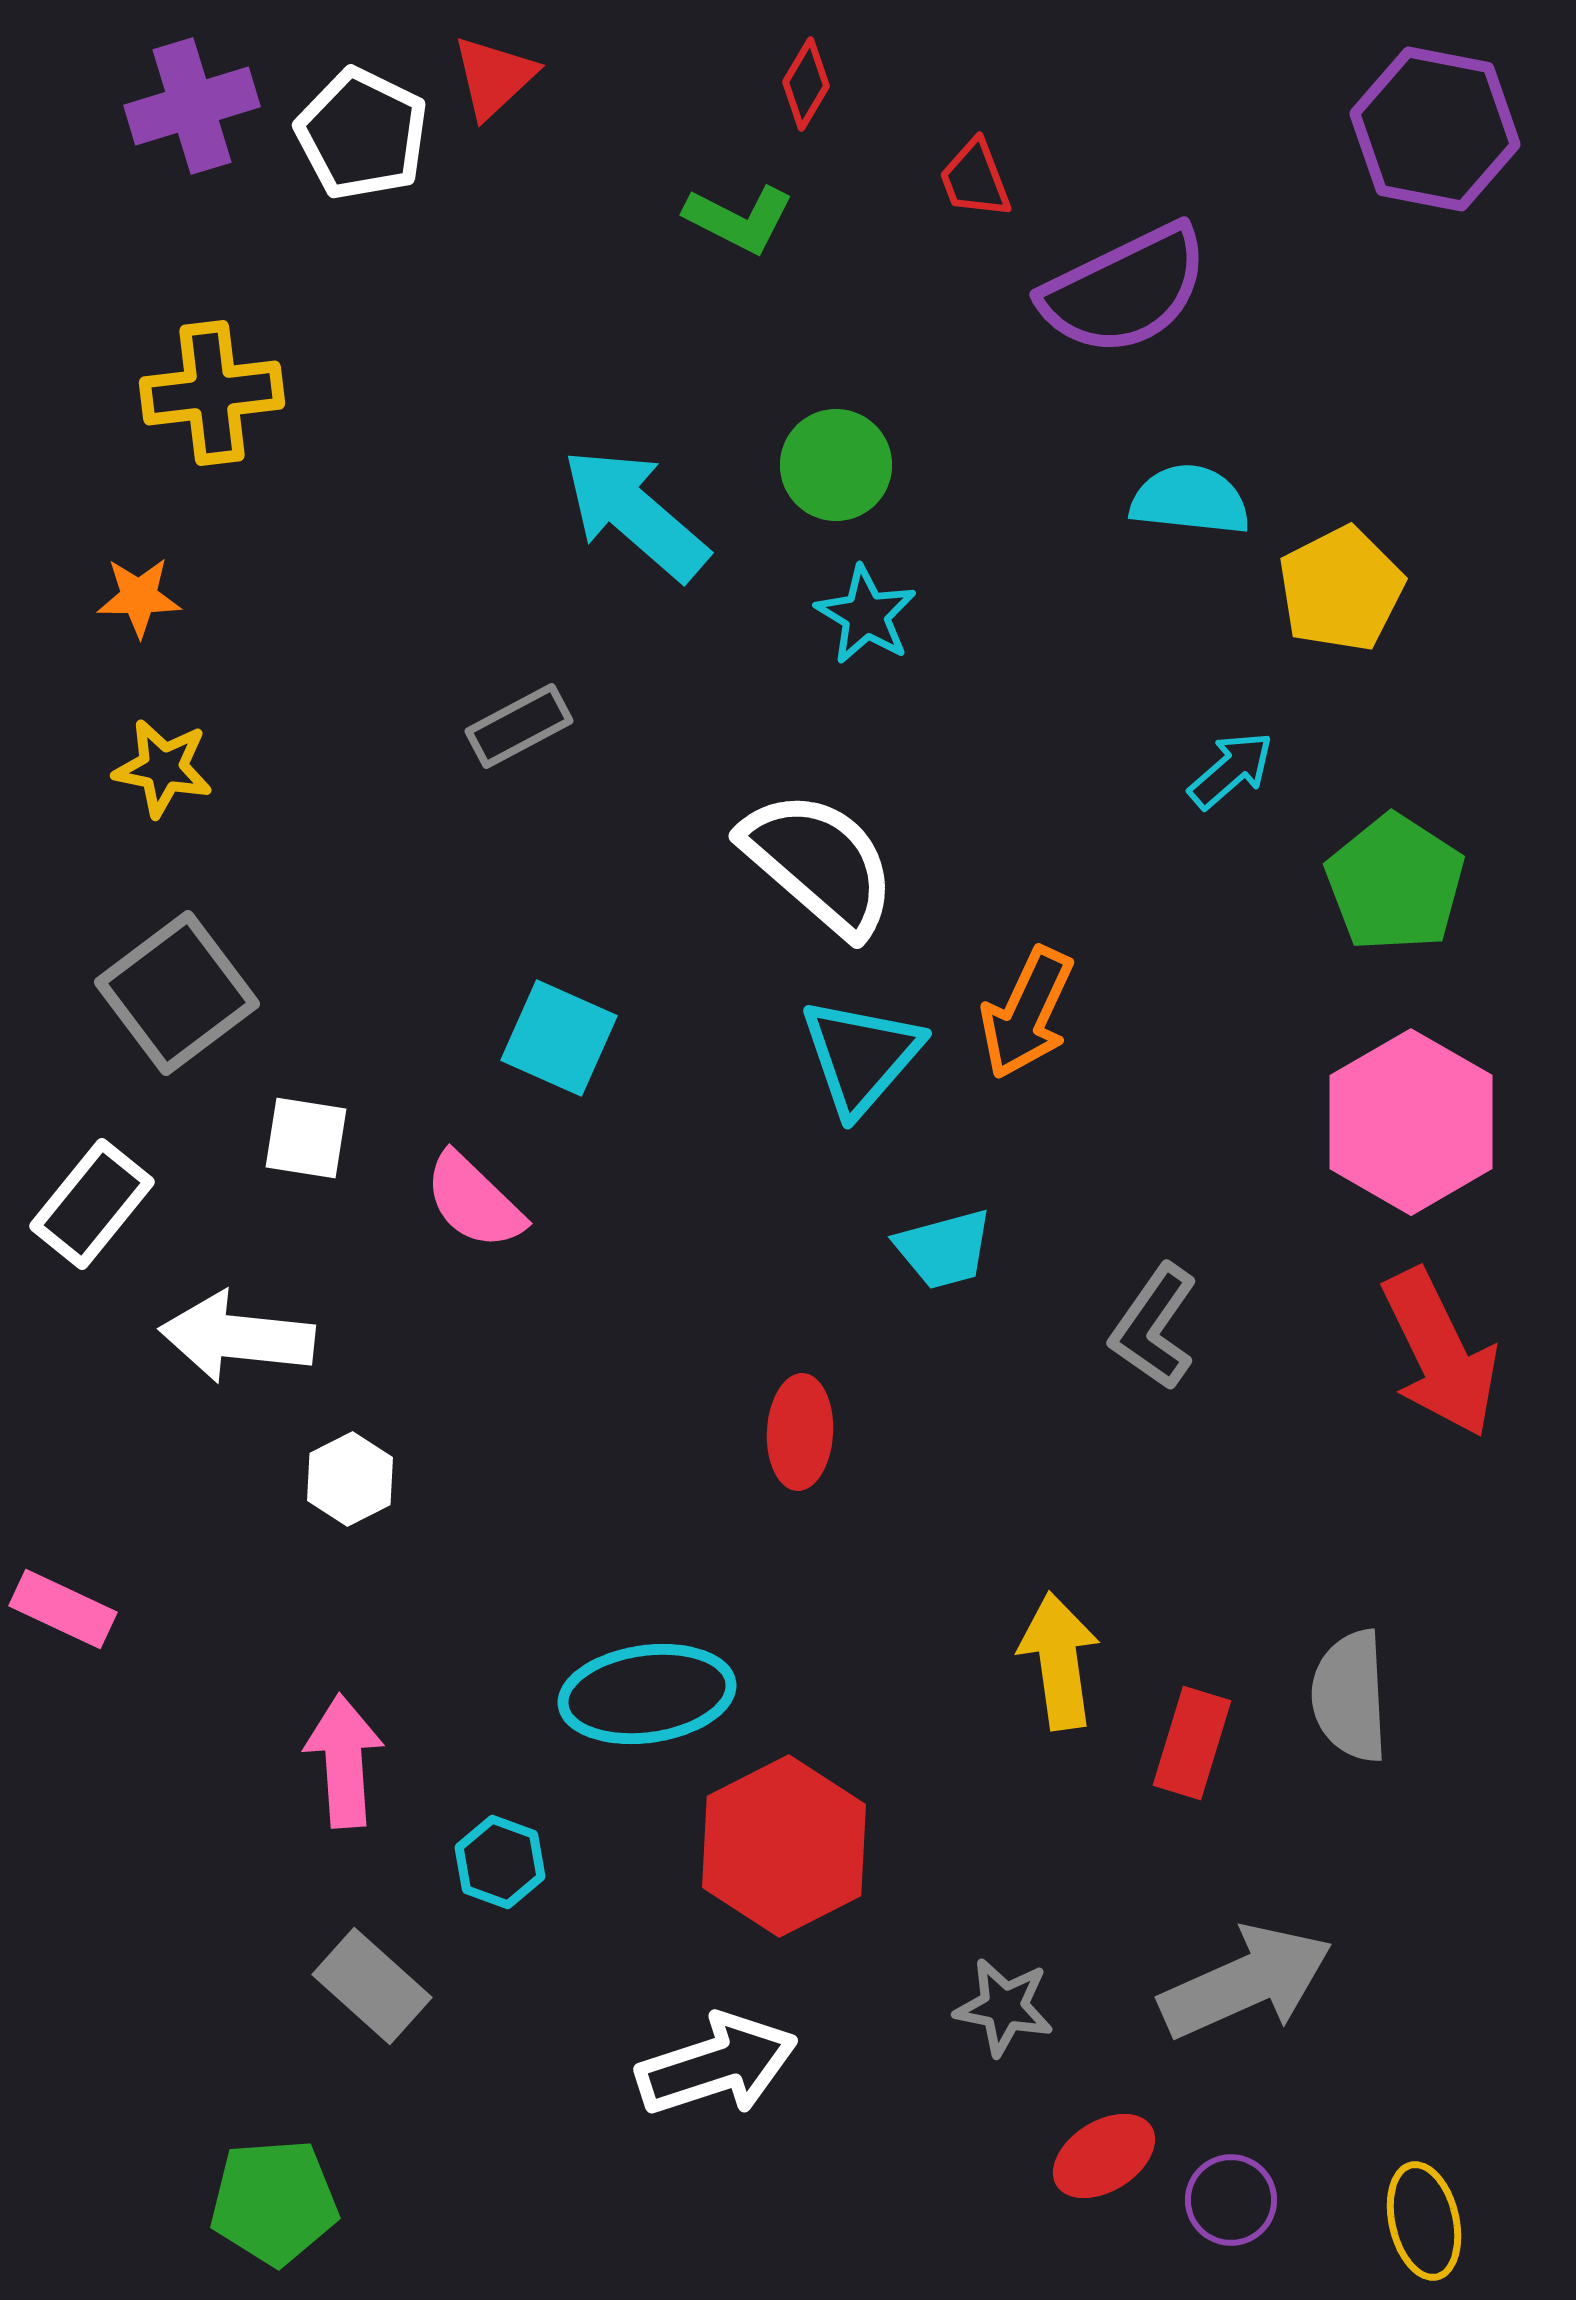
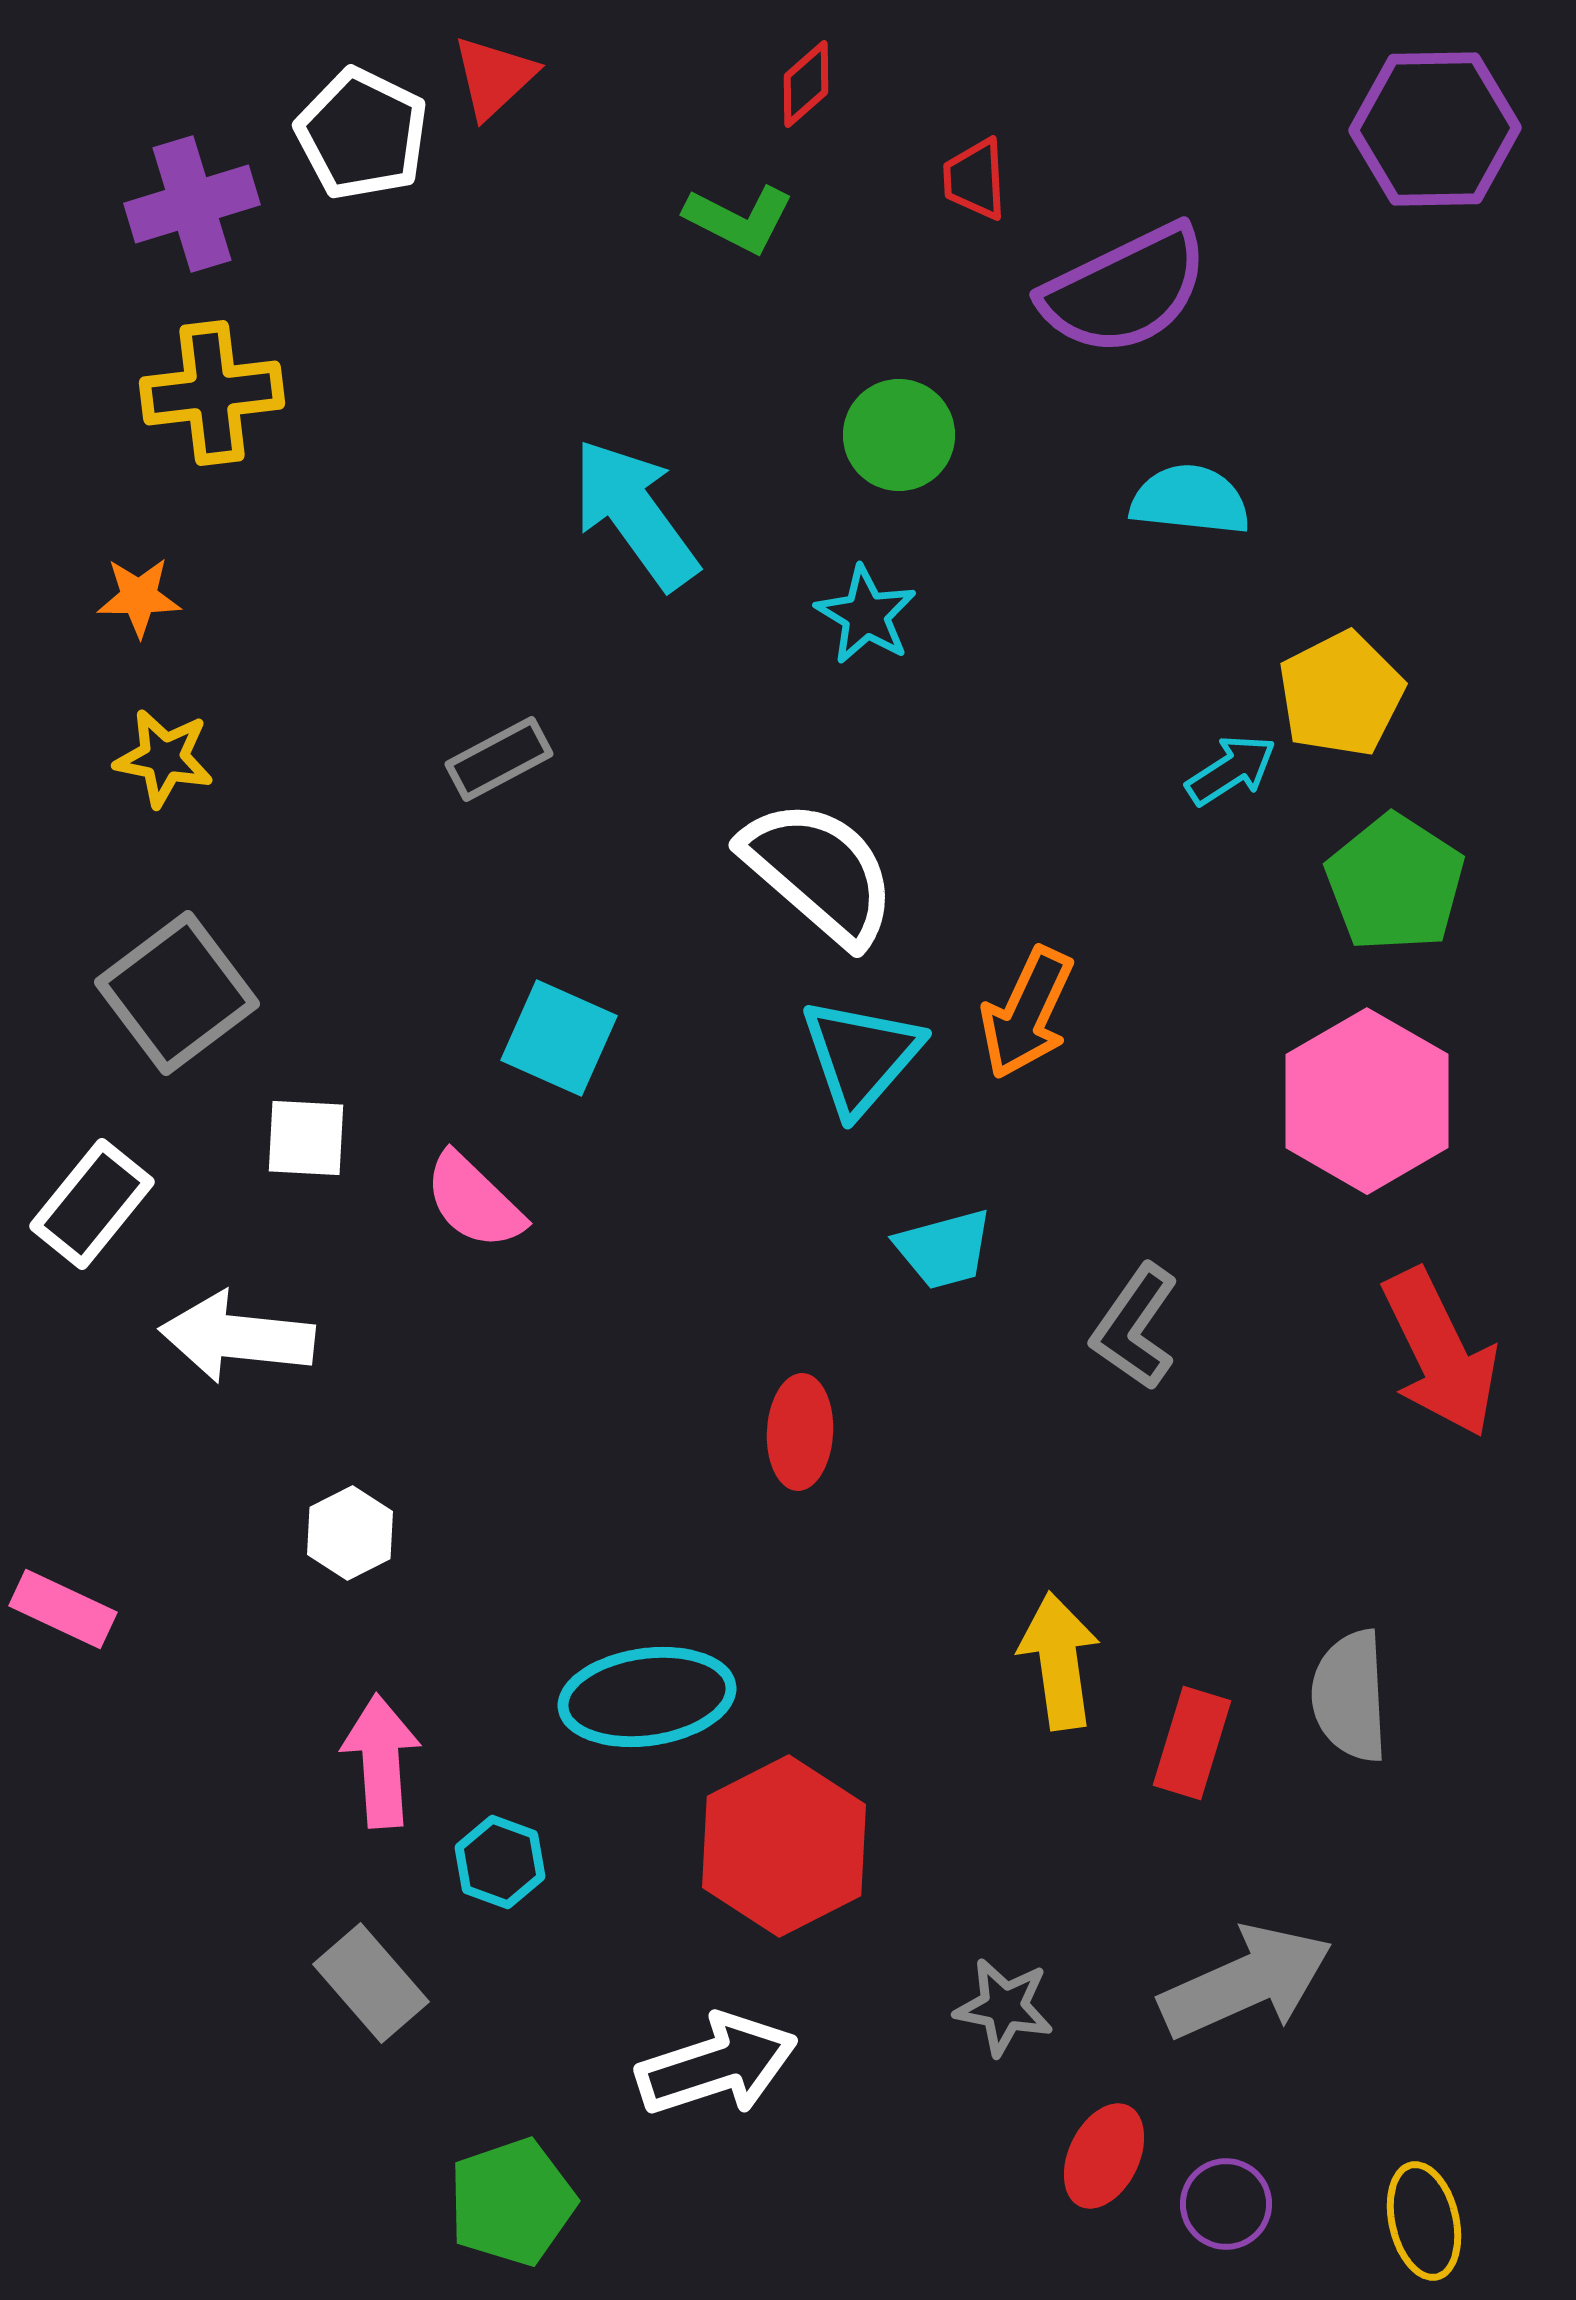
red diamond at (806, 84): rotated 18 degrees clockwise
purple cross at (192, 106): moved 98 px down
purple hexagon at (1435, 129): rotated 12 degrees counterclockwise
red trapezoid at (975, 179): rotated 18 degrees clockwise
green circle at (836, 465): moved 63 px right, 30 px up
cyan arrow at (635, 514): rotated 13 degrees clockwise
yellow pentagon at (1341, 589): moved 105 px down
gray rectangle at (519, 726): moved 20 px left, 33 px down
yellow star at (163, 768): moved 1 px right, 10 px up
cyan arrow at (1231, 770): rotated 8 degrees clockwise
white semicircle at (819, 863): moved 9 px down
pink hexagon at (1411, 1122): moved 44 px left, 21 px up
white square at (306, 1138): rotated 6 degrees counterclockwise
gray L-shape at (1154, 1327): moved 19 px left
white hexagon at (350, 1479): moved 54 px down
cyan ellipse at (647, 1694): moved 3 px down
pink arrow at (344, 1761): moved 37 px right
gray rectangle at (372, 1986): moved 1 px left, 3 px up; rotated 7 degrees clockwise
red ellipse at (1104, 2156): rotated 32 degrees counterclockwise
purple circle at (1231, 2200): moved 5 px left, 4 px down
green pentagon at (274, 2202): moved 238 px right; rotated 15 degrees counterclockwise
